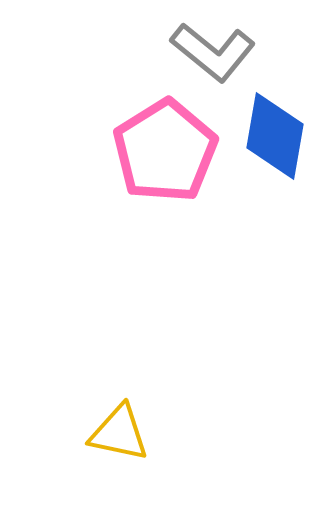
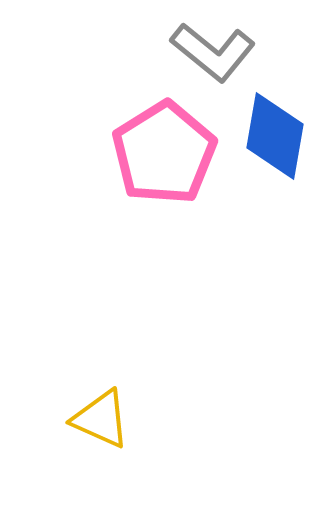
pink pentagon: moved 1 px left, 2 px down
yellow triangle: moved 18 px left, 14 px up; rotated 12 degrees clockwise
